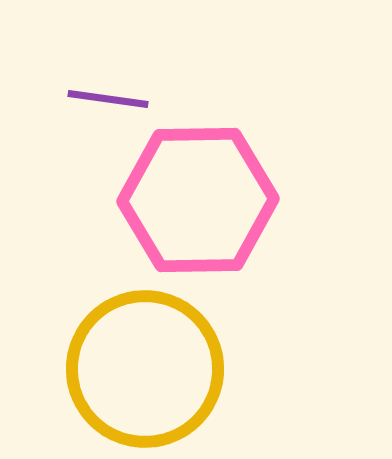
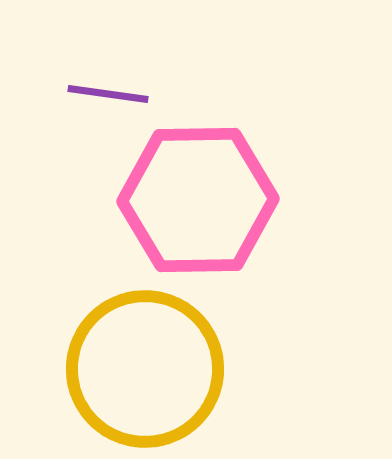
purple line: moved 5 px up
